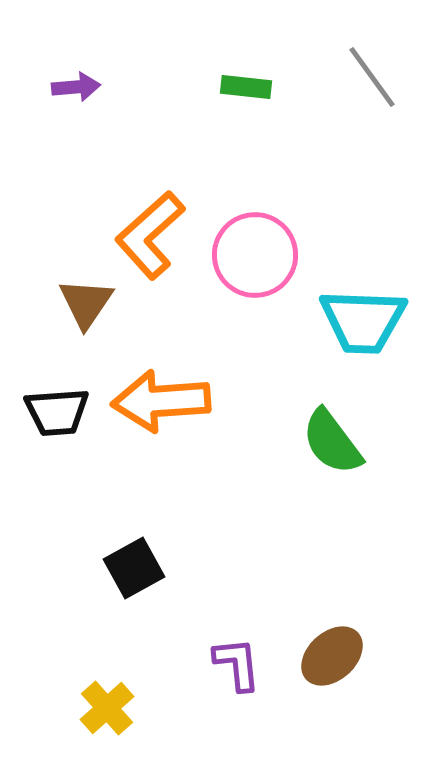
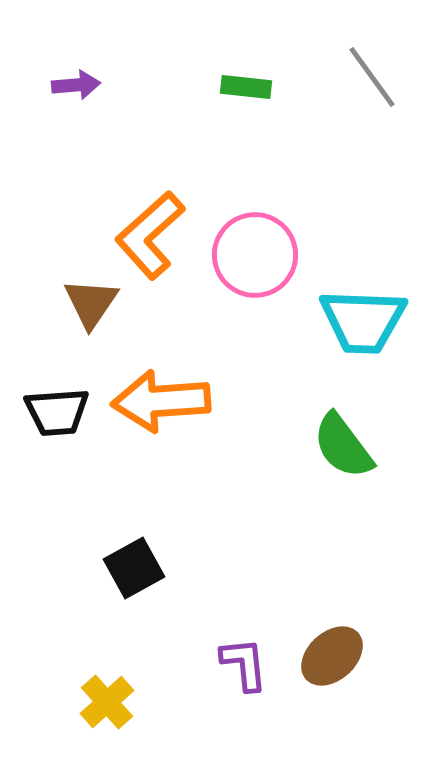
purple arrow: moved 2 px up
brown triangle: moved 5 px right
green semicircle: moved 11 px right, 4 px down
purple L-shape: moved 7 px right
yellow cross: moved 6 px up
